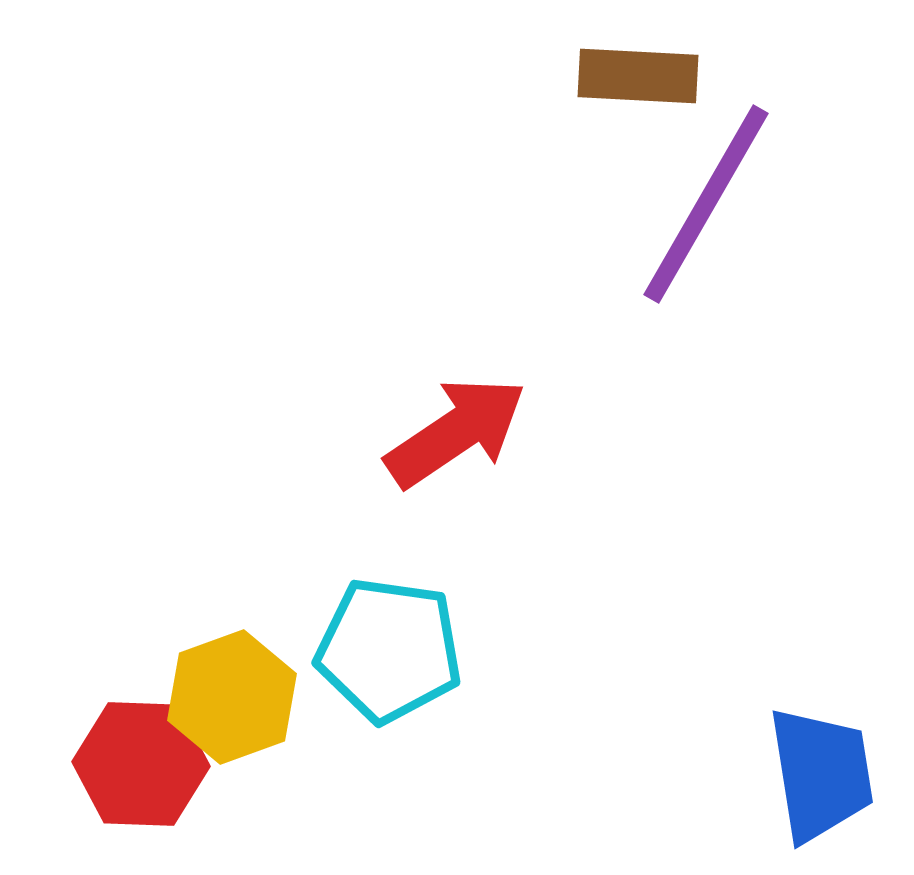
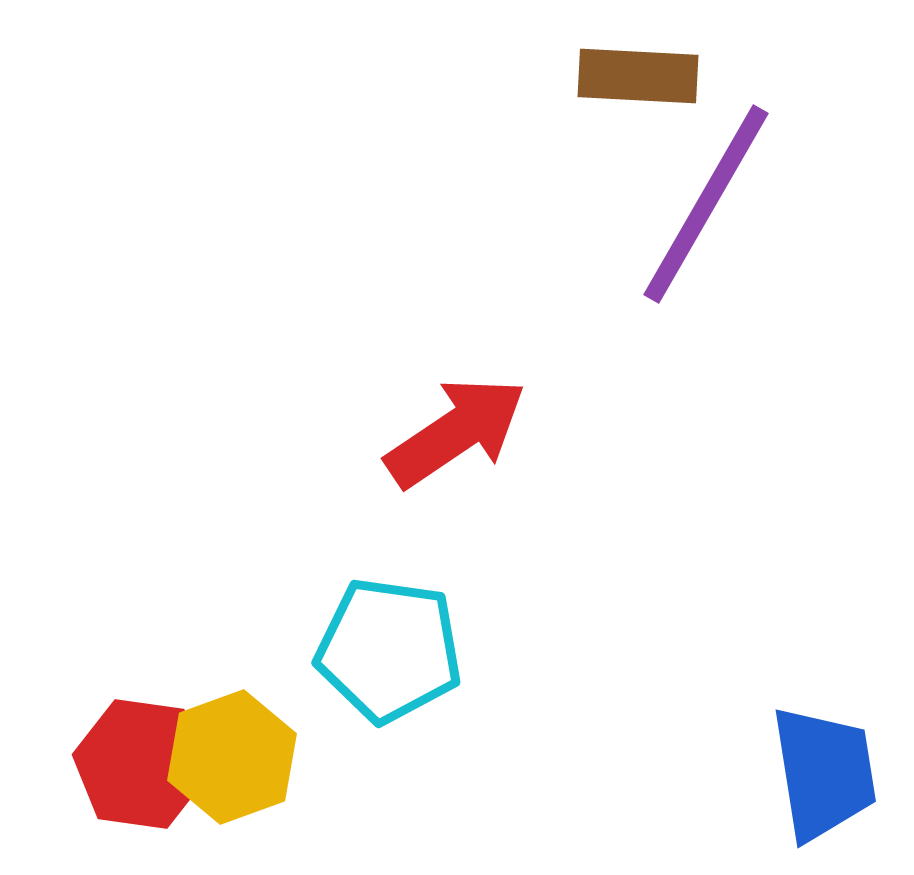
yellow hexagon: moved 60 px down
red hexagon: rotated 6 degrees clockwise
blue trapezoid: moved 3 px right, 1 px up
